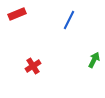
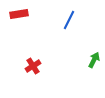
red rectangle: moved 2 px right; rotated 12 degrees clockwise
